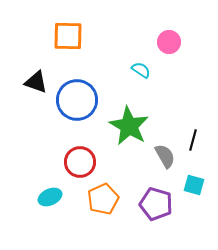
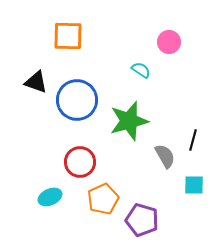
green star: moved 5 px up; rotated 27 degrees clockwise
cyan square: rotated 15 degrees counterclockwise
purple pentagon: moved 14 px left, 16 px down
